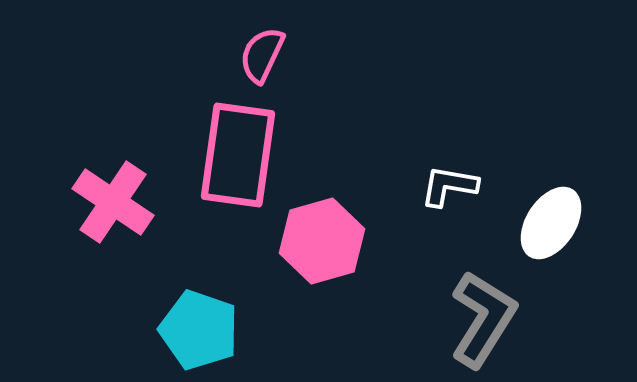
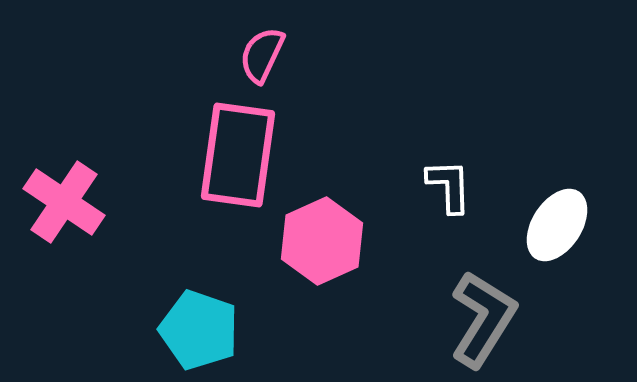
white L-shape: rotated 78 degrees clockwise
pink cross: moved 49 px left
white ellipse: moved 6 px right, 2 px down
pink hexagon: rotated 8 degrees counterclockwise
